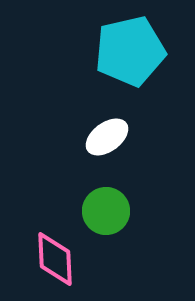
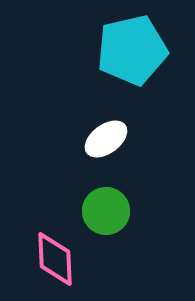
cyan pentagon: moved 2 px right, 1 px up
white ellipse: moved 1 px left, 2 px down
